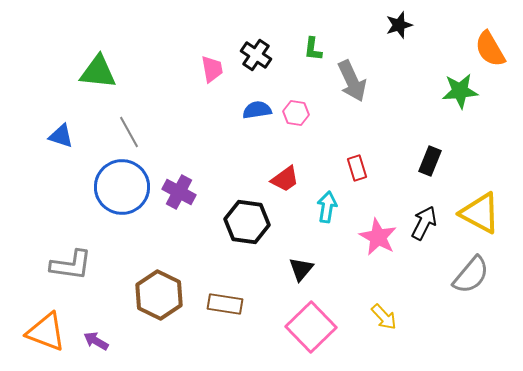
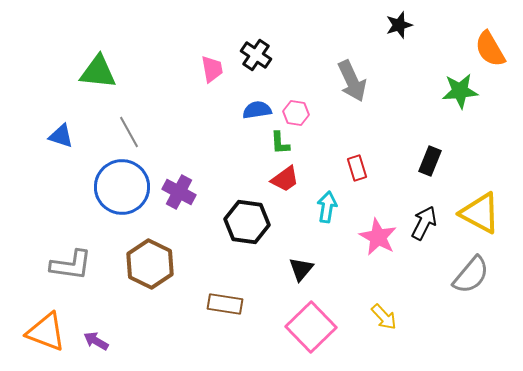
green L-shape: moved 33 px left, 94 px down; rotated 10 degrees counterclockwise
brown hexagon: moved 9 px left, 31 px up
